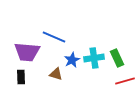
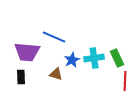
red line: rotated 72 degrees counterclockwise
